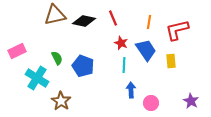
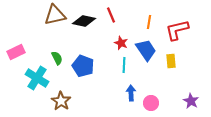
red line: moved 2 px left, 3 px up
pink rectangle: moved 1 px left, 1 px down
blue arrow: moved 3 px down
